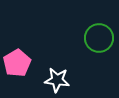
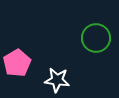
green circle: moved 3 px left
